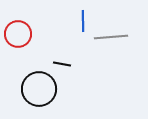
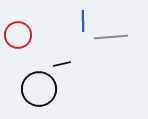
red circle: moved 1 px down
black line: rotated 24 degrees counterclockwise
